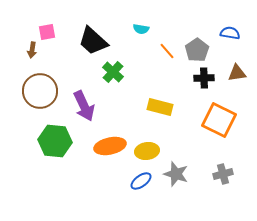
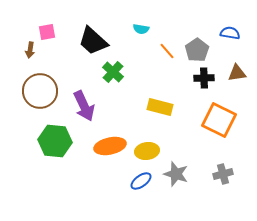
brown arrow: moved 2 px left
